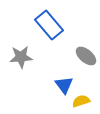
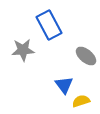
blue rectangle: rotated 12 degrees clockwise
gray star: moved 2 px right, 7 px up
